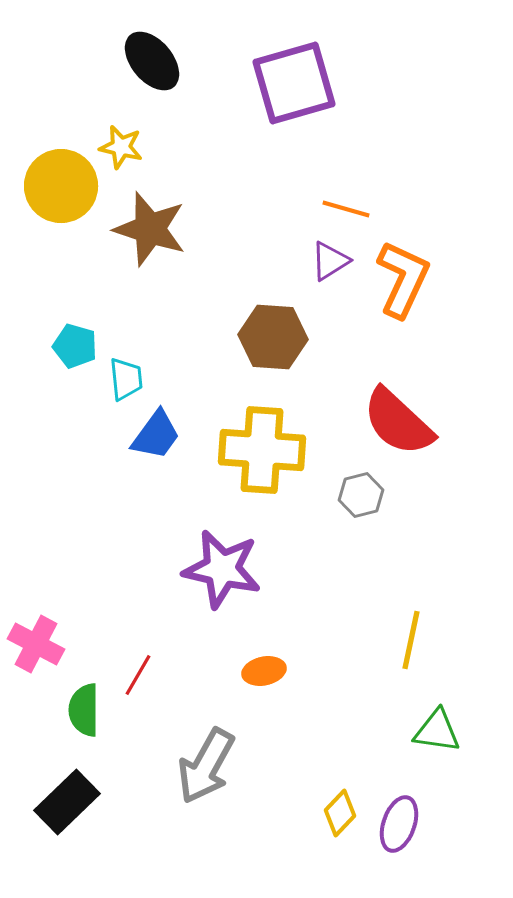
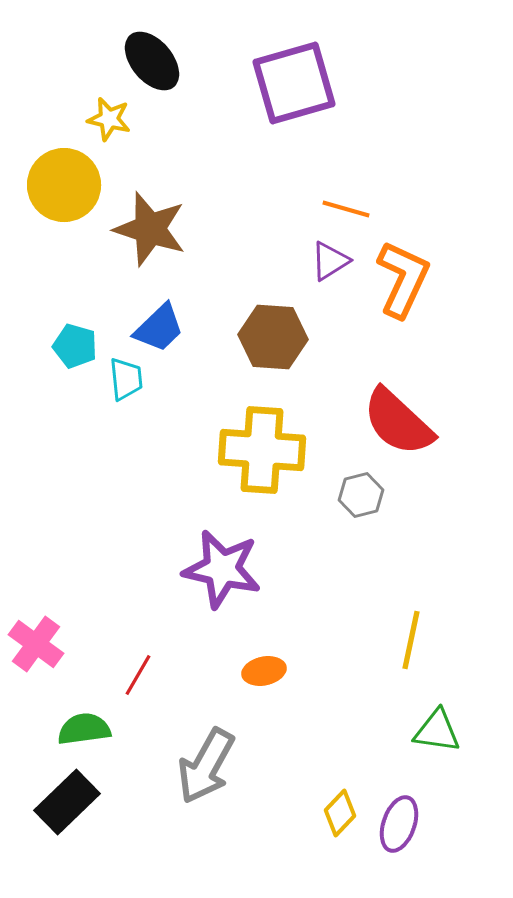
yellow star: moved 12 px left, 28 px up
yellow circle: moved 3 px right, 1 px up
blue trapezoid: moved 3 px right, 107 px up; rotated 10 degrees clockwise
pink cross: rotated 8 degrees clockwise
green semicircle: moved 19 px down; rotated 82 degrees clockwise
